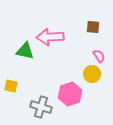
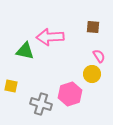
gray cross: moved 3 px up
